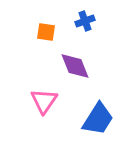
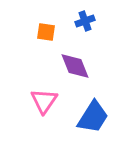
blue trapezoid: moved 5 px left, 2 px up
